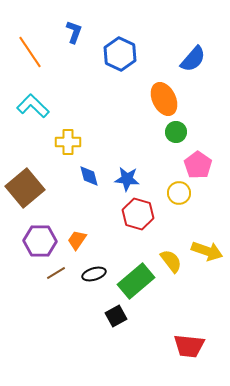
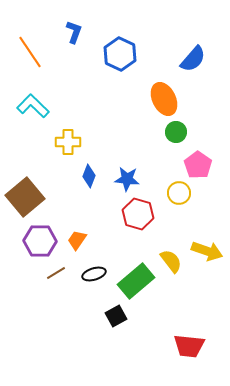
blue diamond: rotated 35 degrees clockwise
brown square: moved 9 px down
